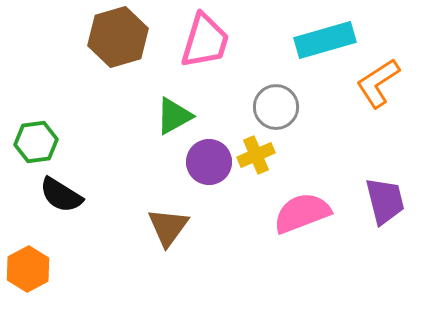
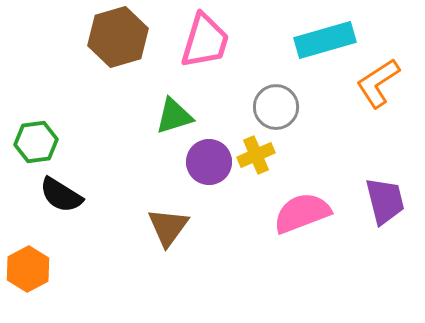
green triangle: rotated 12 degrees clockwise
